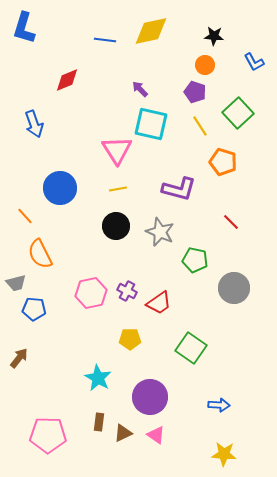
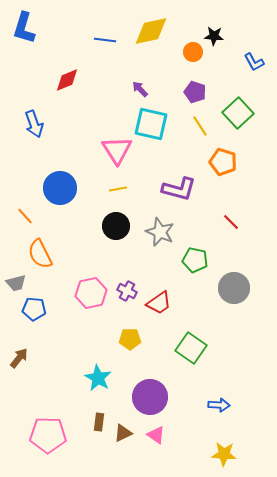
orange circle at (205, 65): moved 12 px left, 13 px up
